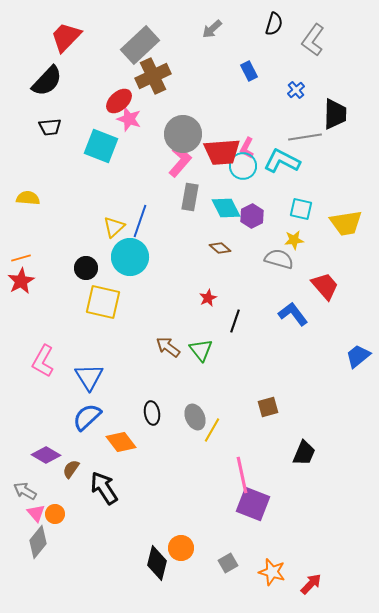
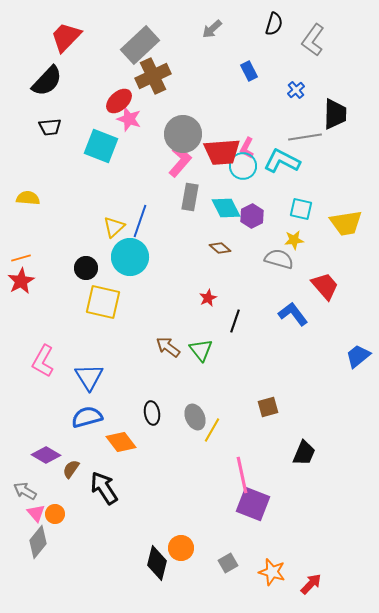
blue semicircle at (87, 417): rotated 28 degrees clockwise
